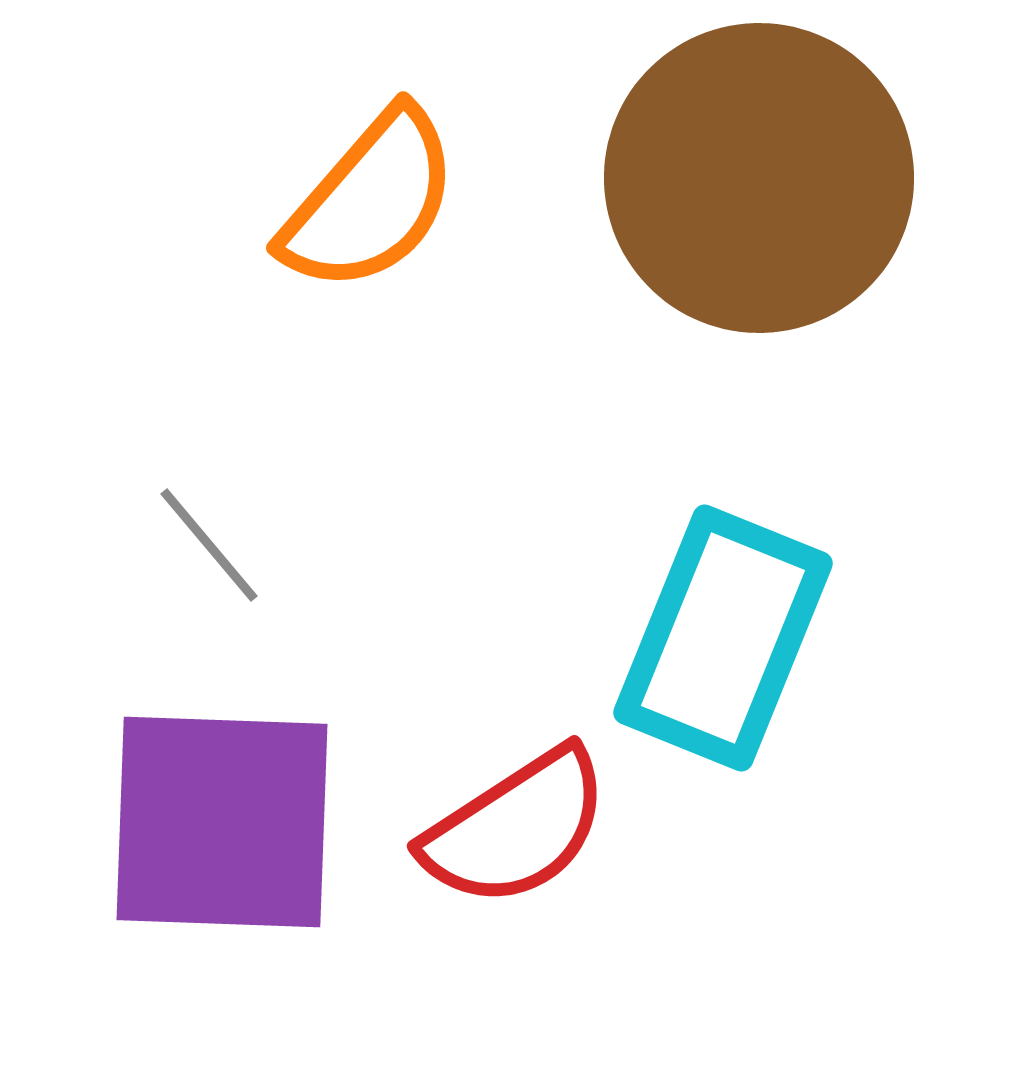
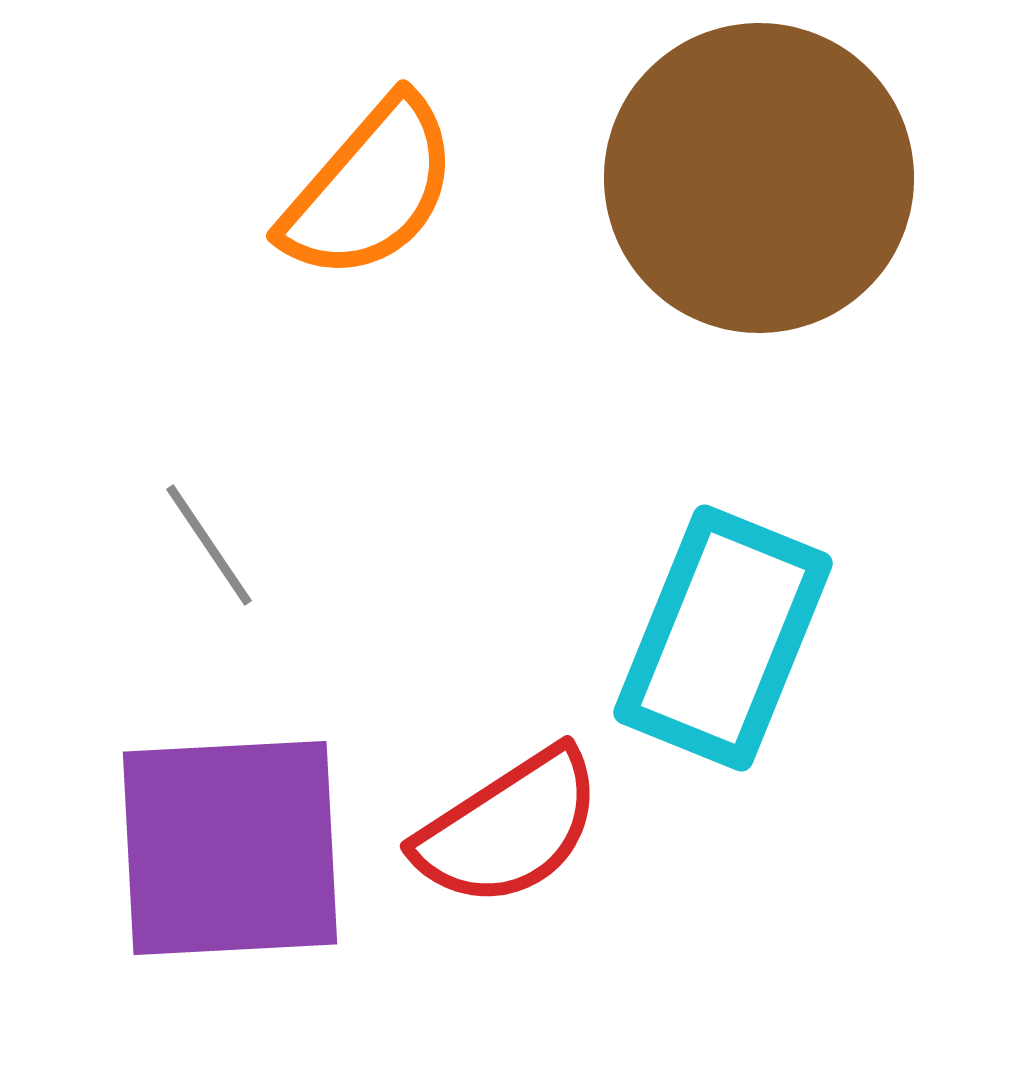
orange semicircle: moved 12 px up
gray line: rotated 6 degrees clockwise
purple square: moved 8 px right, 26 px down; rotated 5 degrees counterclockwise
red semicircle: moved 7 px left
